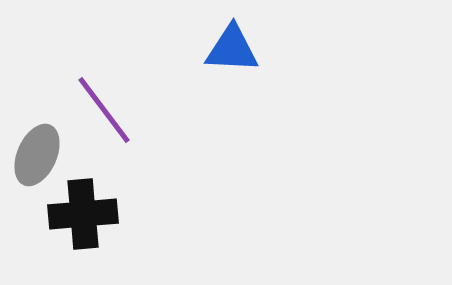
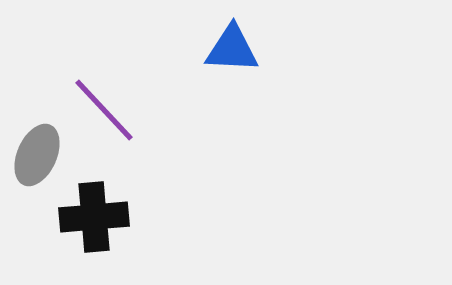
purple line: rotated 6 degrees counterclockwise
black cross: moved 11 px right, 3 px down
